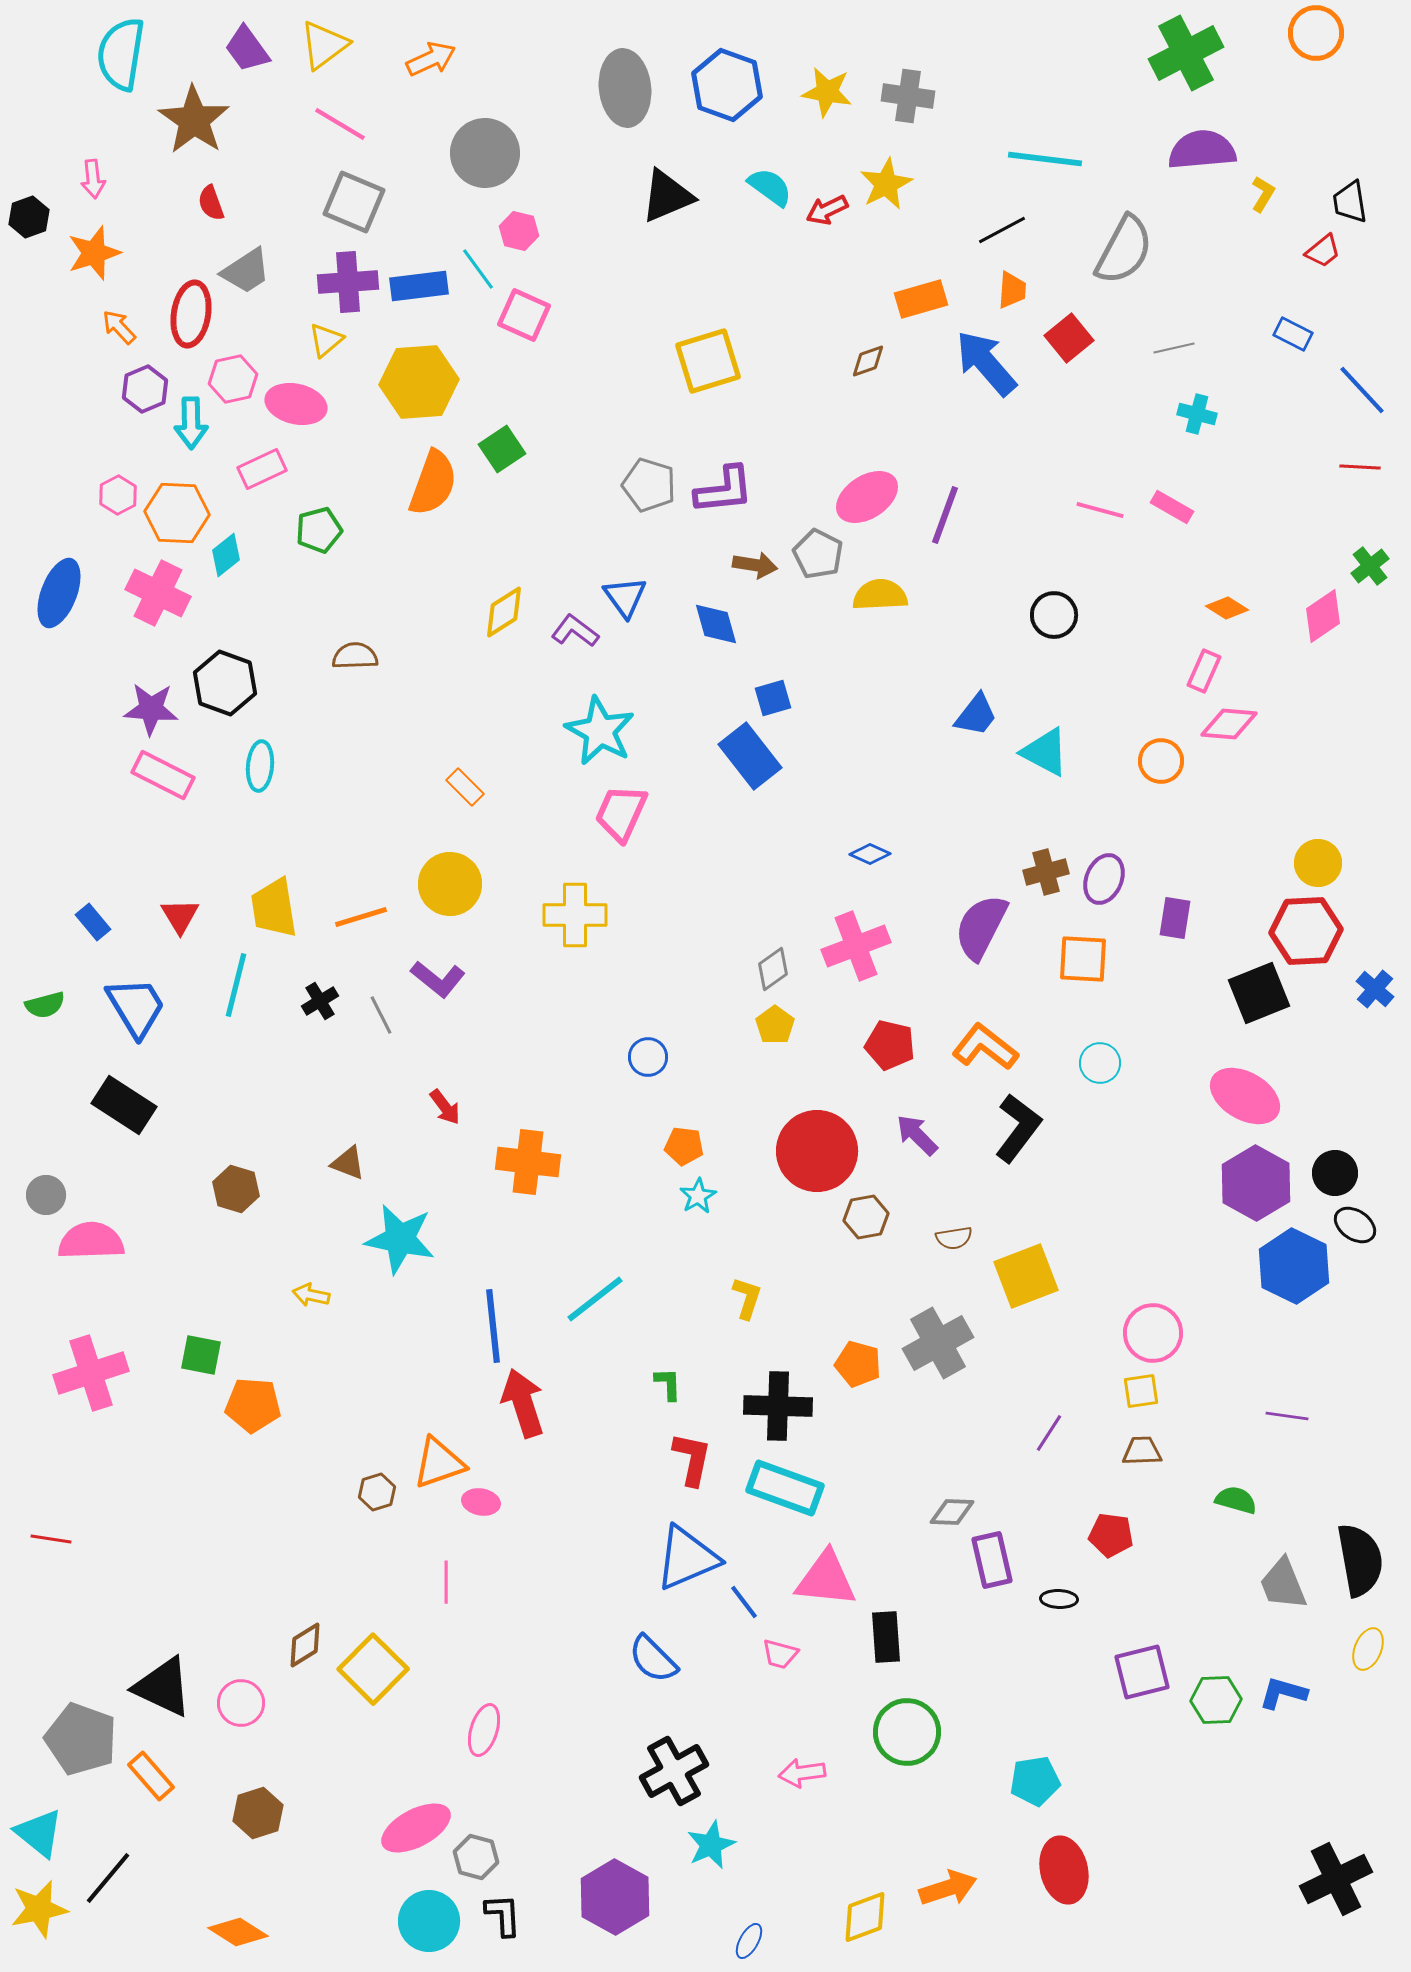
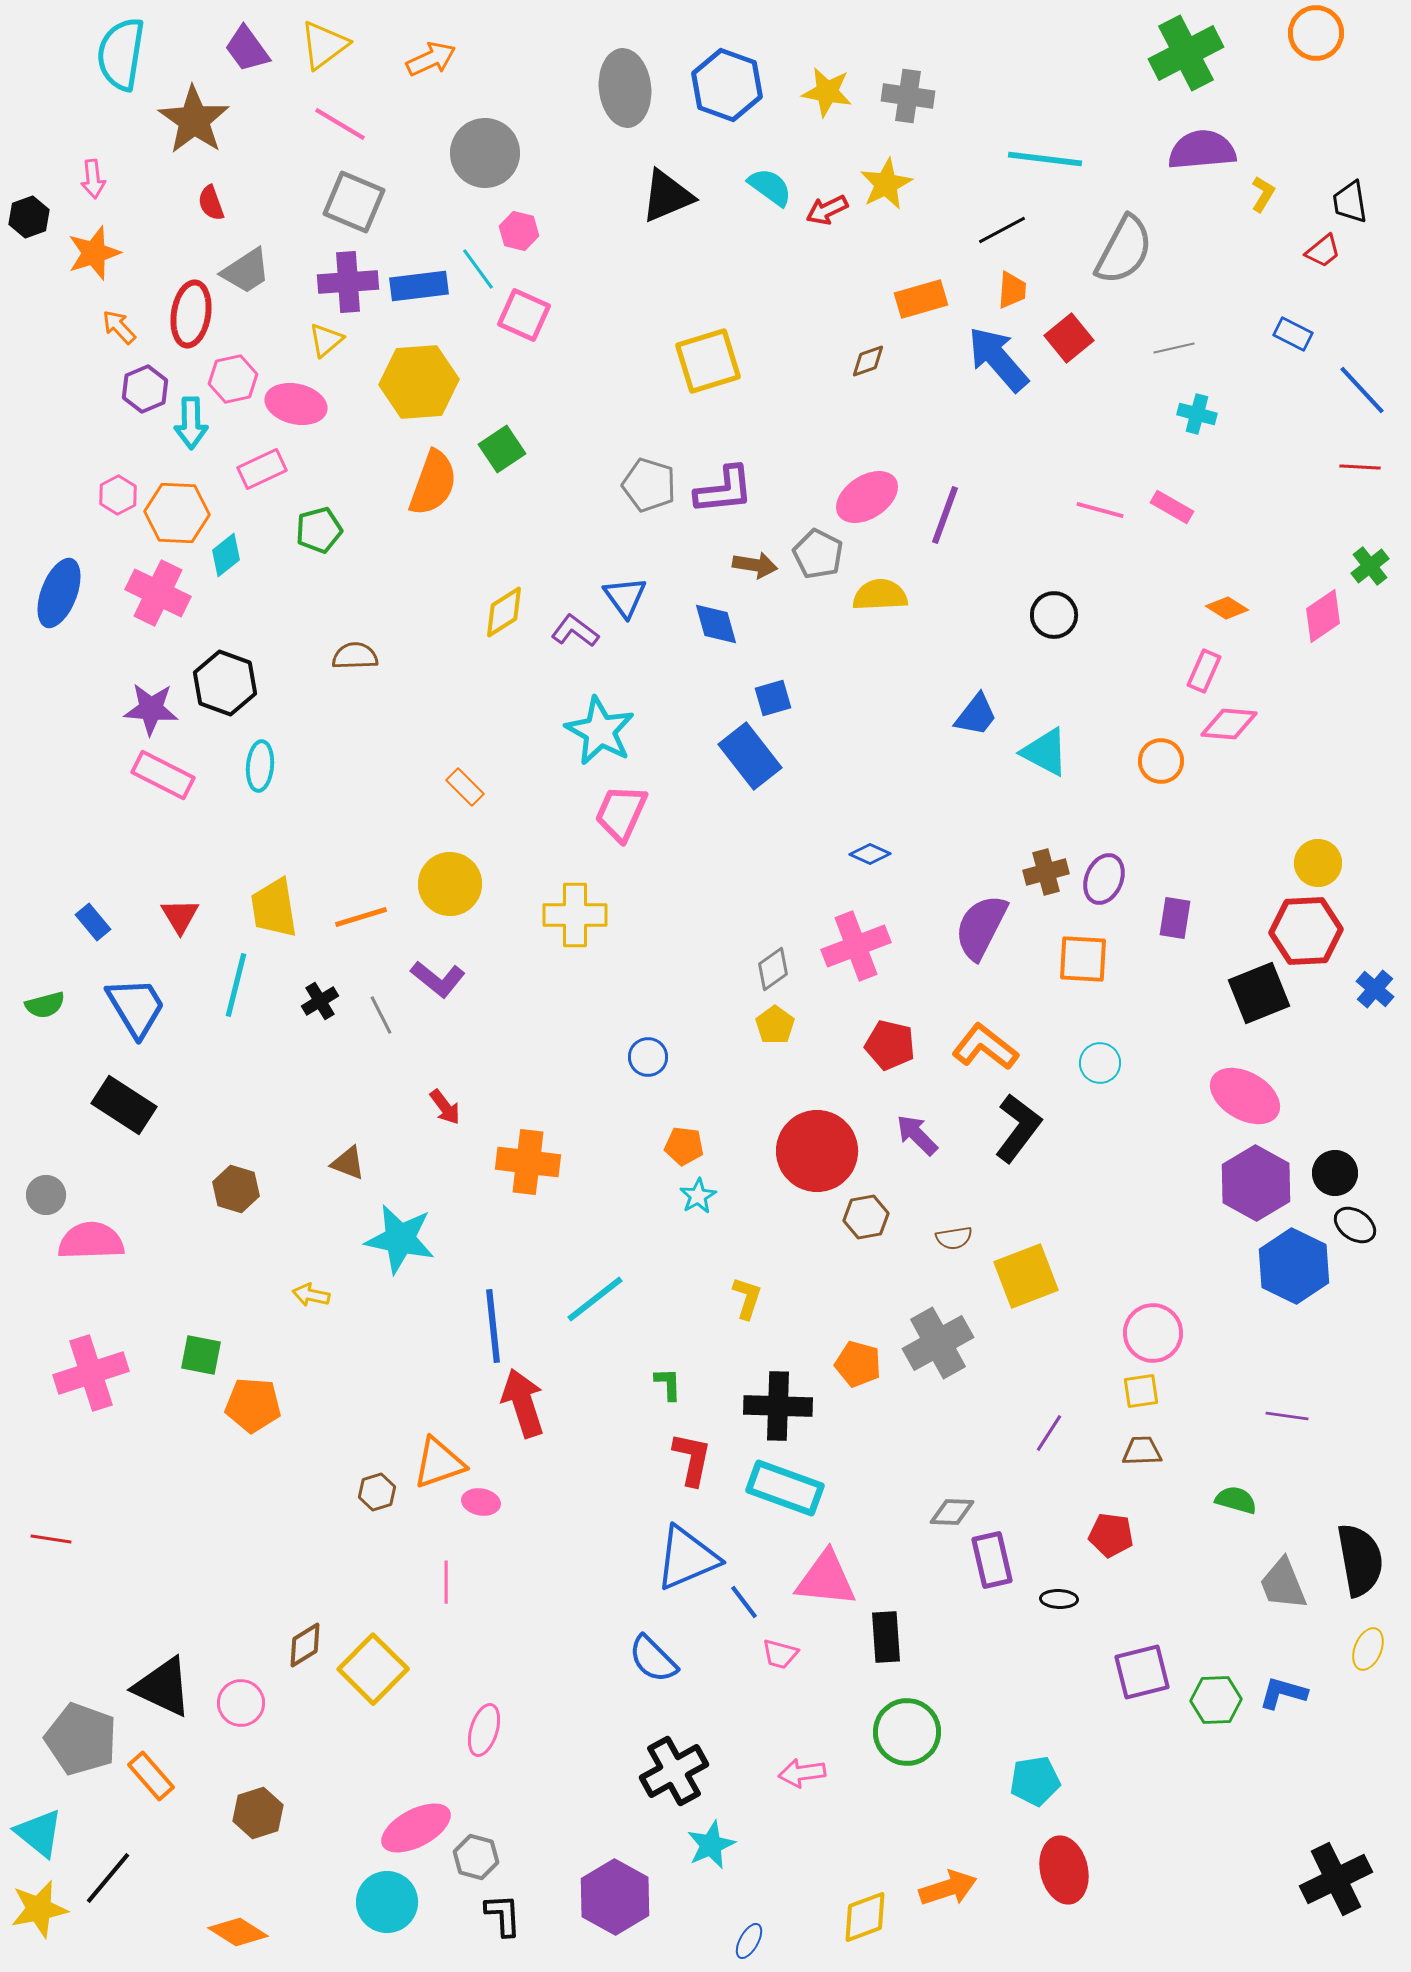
blue arrow at (986, 363): moved 12 px right, 4 px up
cyan circle at (429, 1921): moved 42 px left, 19 px up
